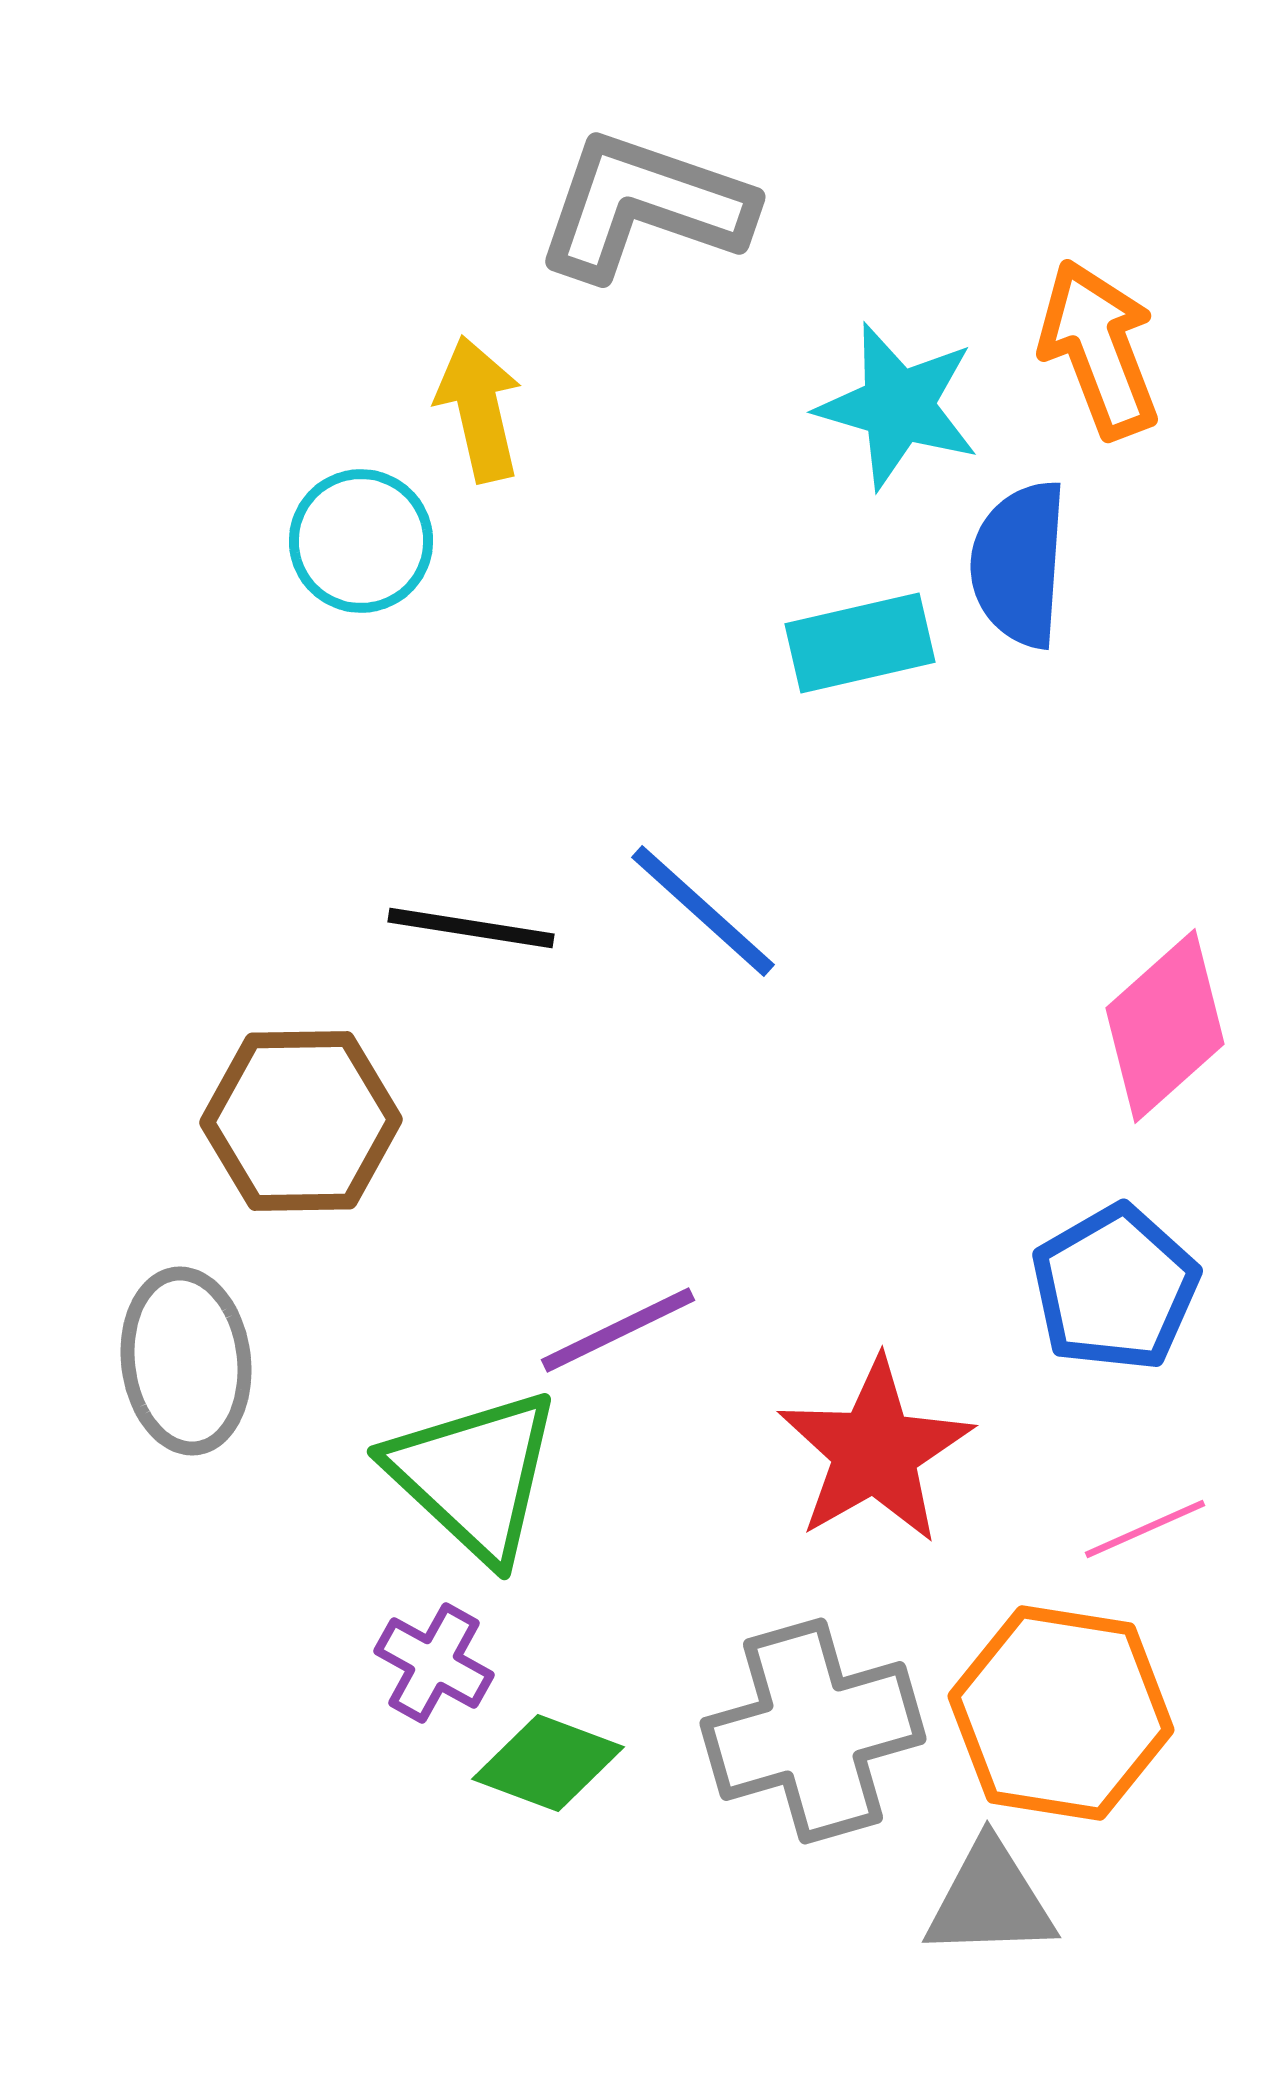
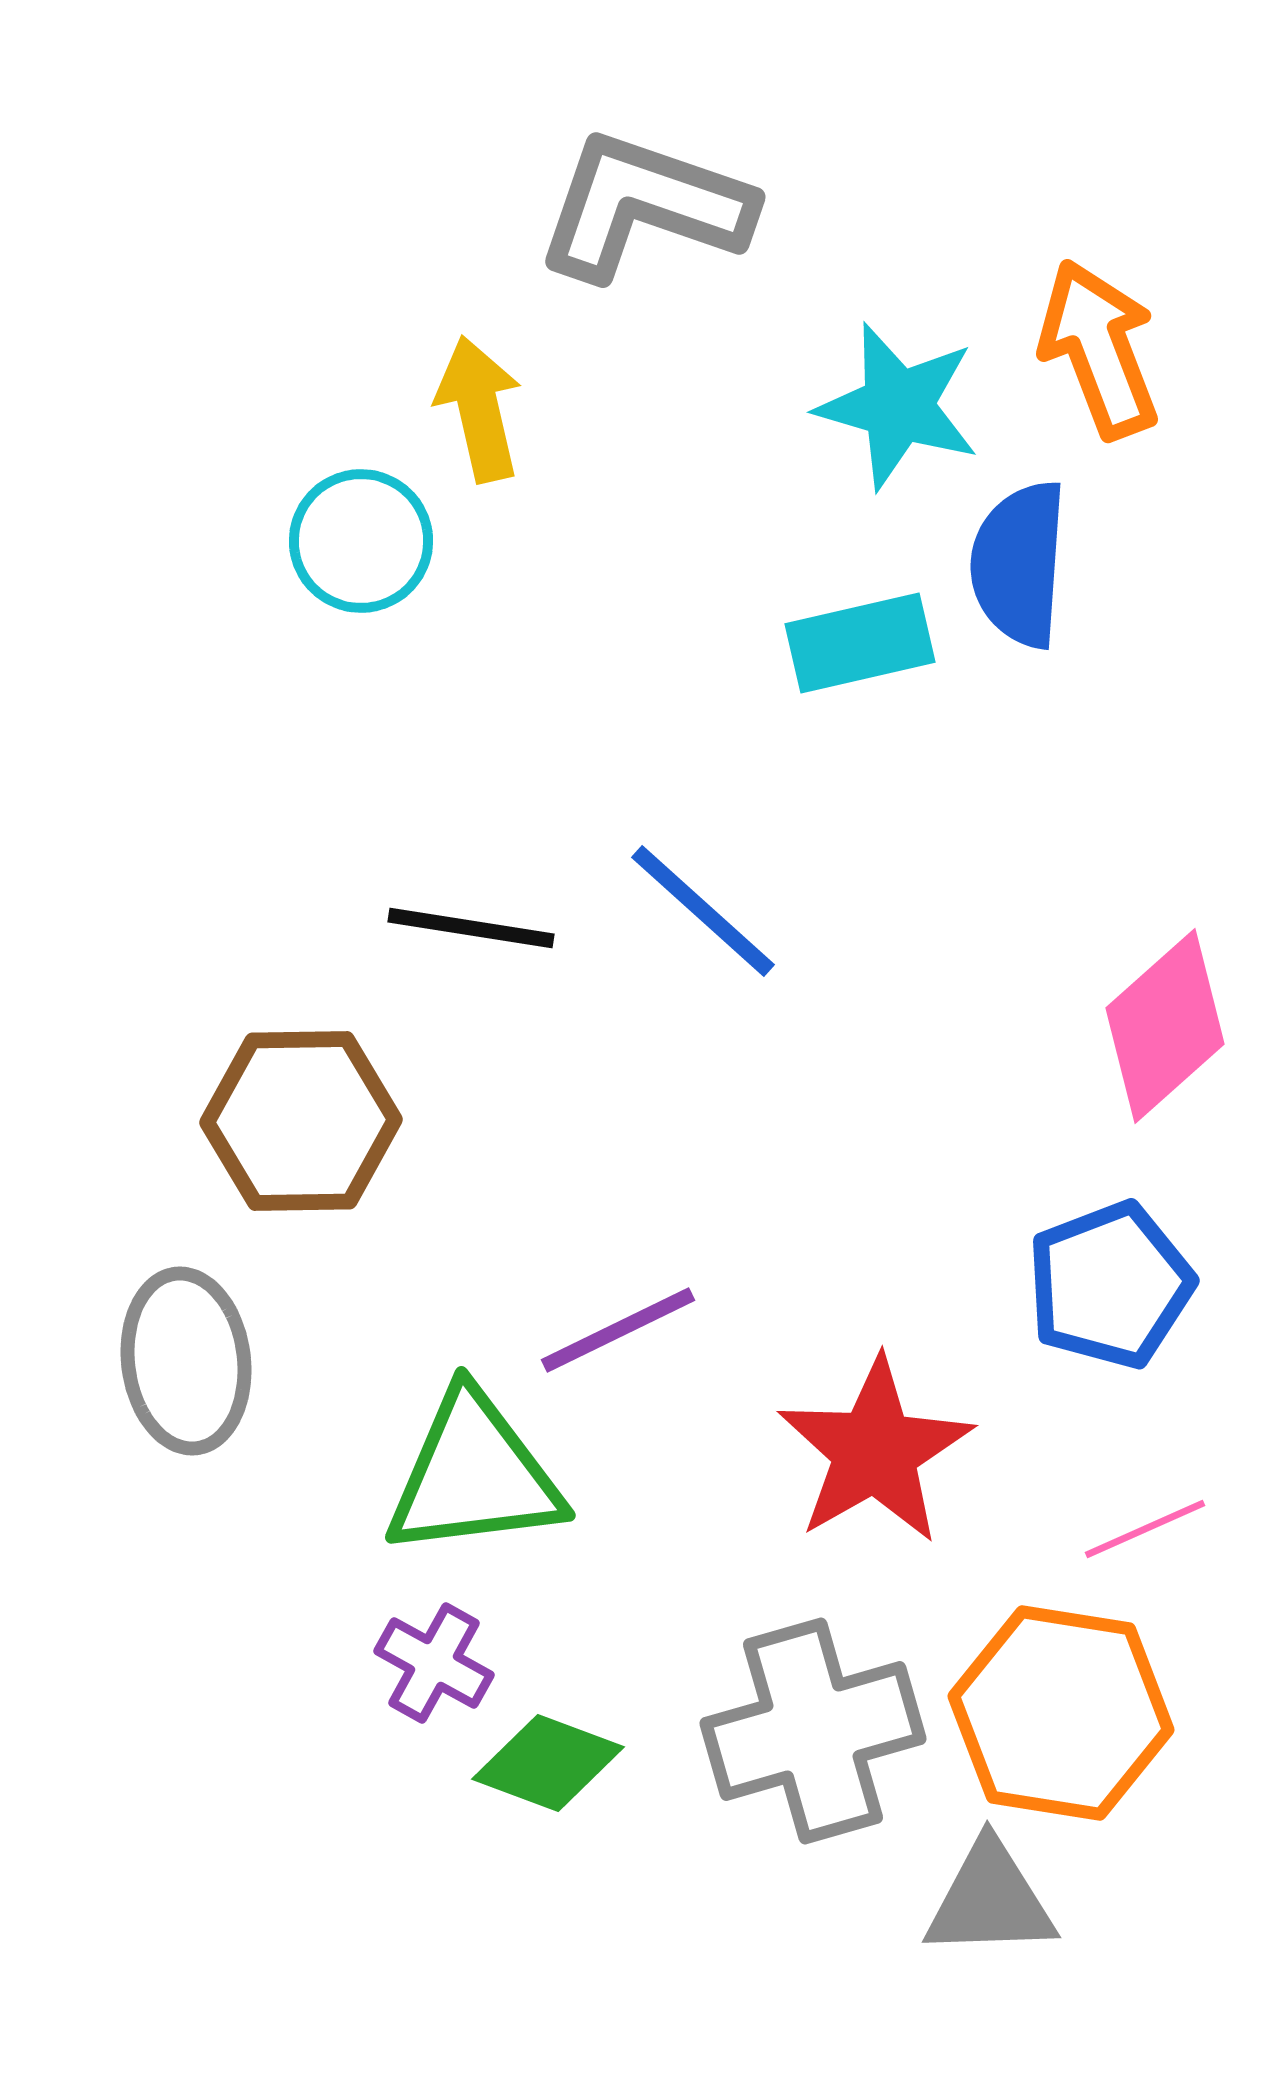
blue pentagon: moved 5 px left, 3 px up; rotated 9 degrees clockwise
green triangle: rotated 50 degrees counterclockwise
